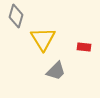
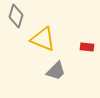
yellow triangle: rotated 36 degrees counterclockwise
red rectangle: moved 3 px right
